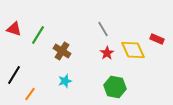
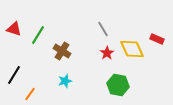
yellow diamond: moved 1 px left, 1 px up
green hexagon: moved 3 px right, 2 px up
